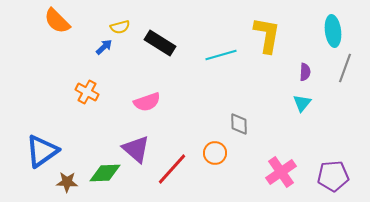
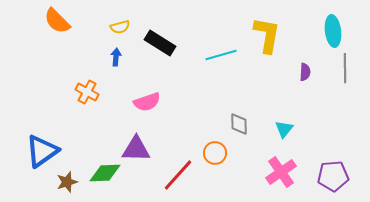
blue arrow: moved 12 px right, 10 px down; rotated 42 degrees counterclockwise
gray line: rotated 20 degrees counterclockwise
cyan triangle: moved 18 px left, 26 px down
purple triangle: rotated 40 degrees counterclockwise
red line: moved 6 px right, 6 px down
brown star: rotated 20 degrees counterclockwise
